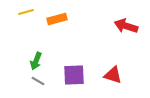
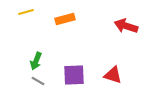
orange rectangle: moved 8 px right
